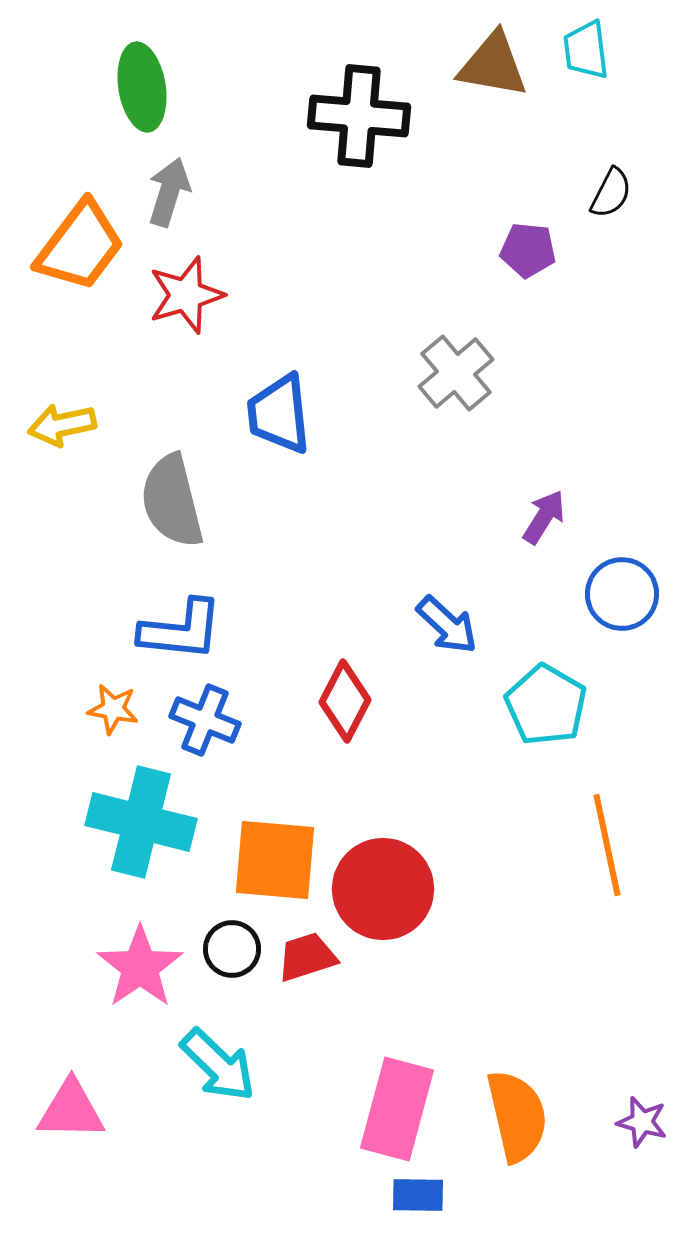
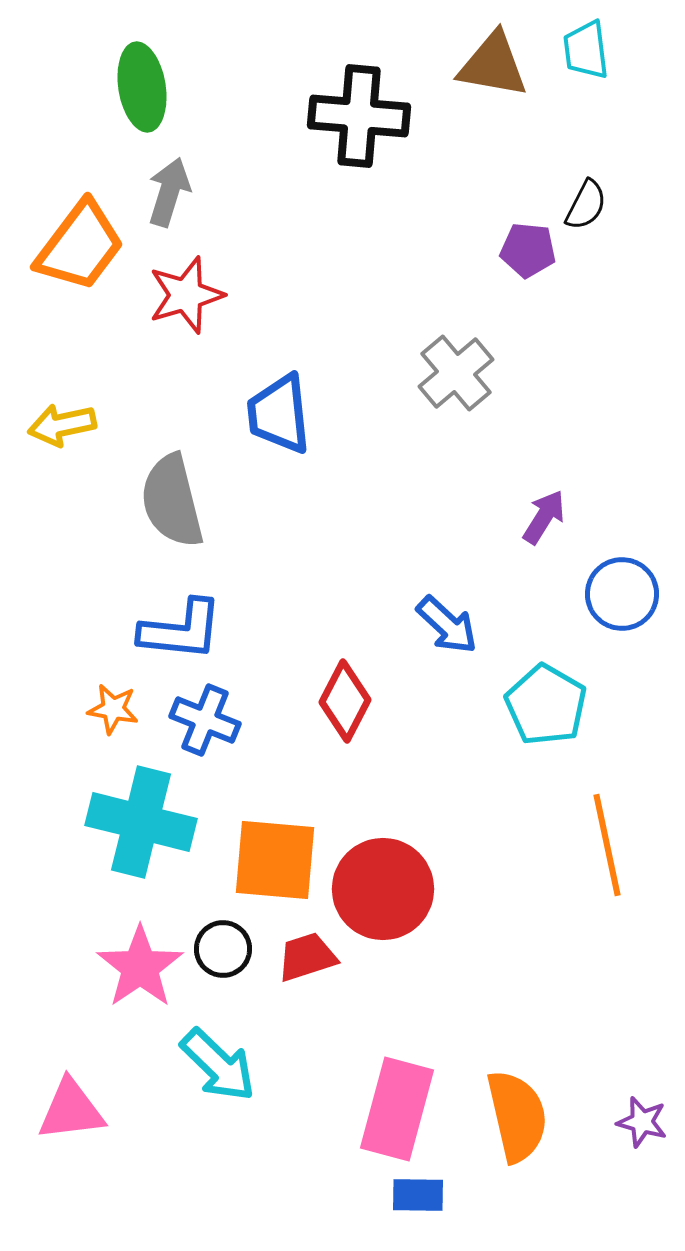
black semicircle: moved 25 px left, 12 px down
black circle: moved 9 px left
pink triangle: rotated 8 degrees counterclockwise
